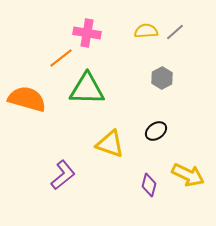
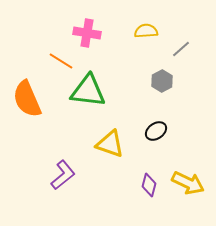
gray line: moved 6 px right, 17 px down
orange line: moved 3 px down; rotated 70 degrees clockwise
gray hexagon: moved 3 px down
green triangle: moved 1 px right, 2 px down; rotated 6 degrees clockwise
orange semicircle: rotated 129 degrees counterclockwise
yellow arrow: moved 8 px down
